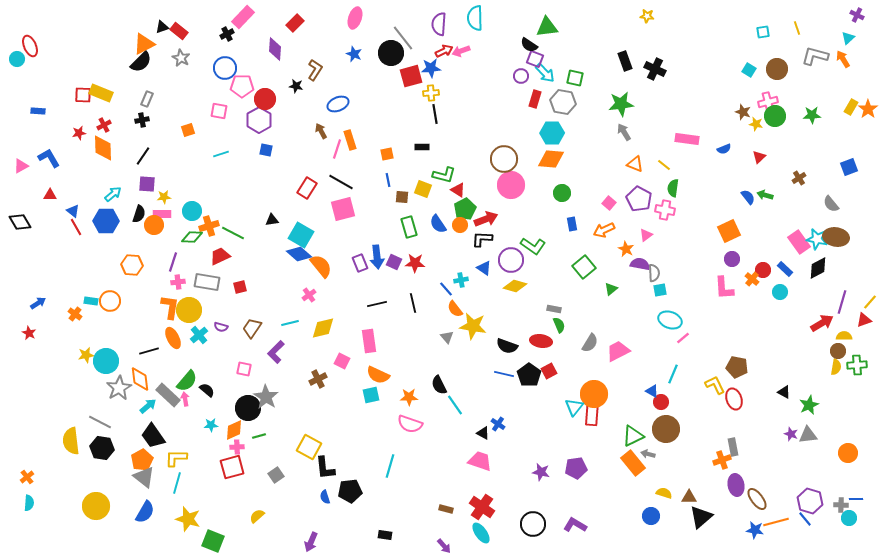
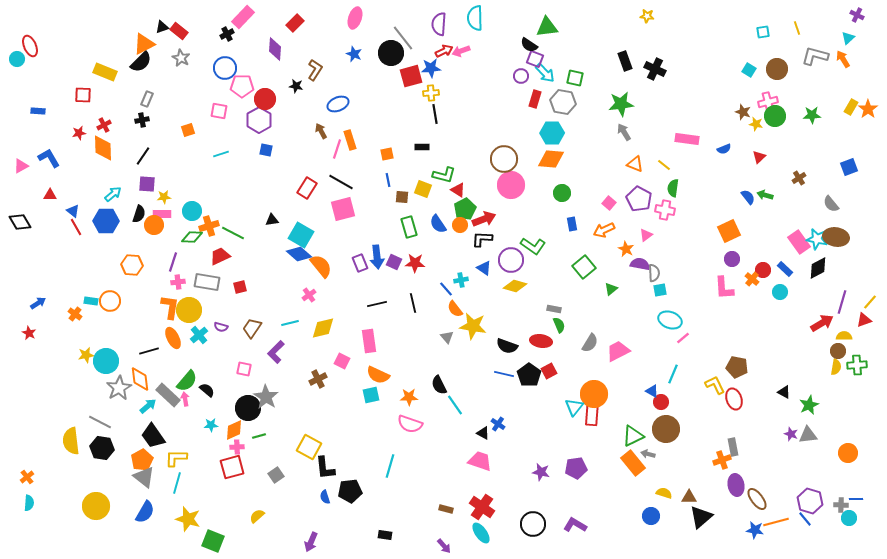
yellow rectangle at (101, 93): moved 4 px right, 21 px up
red arrow at (486, 219): moved 2 px left
